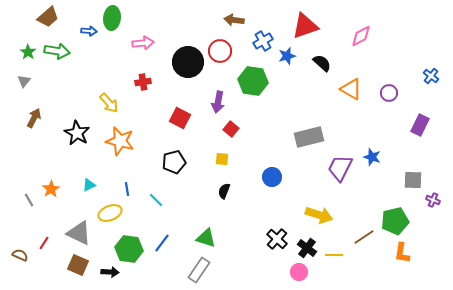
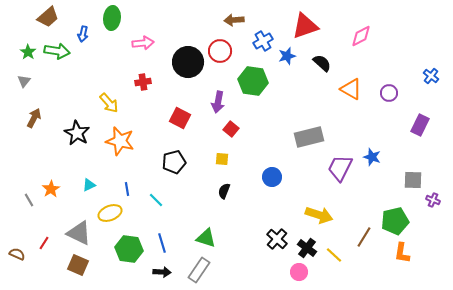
brown arrow at (234, 20): rotated 12 degrees counterclockwise
blue arrow at (89, 31): moved 6 px left, 3 px down; rotated 98 degrees clockwise
brown line at (364, 237): rotated 25 degrees counterclockwise
blue line at (162, 243): rotated 54 degrees counterclockwise
brown semicircle at (20, 255): moved 3 px left, 1 px up
yellow line at (334, 255): rotated 42 degrees clockwise
black arrow at (110, 272): moved 52 px right
